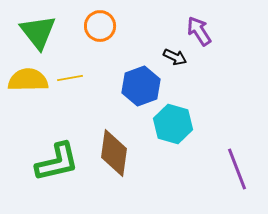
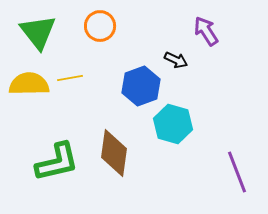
purple arrow: moved 7 px right
black arrow: moved 1 px right, 3 px down
yellow semicircle: moved 1 px right, 4 px down
purple line: moved 3 px down
